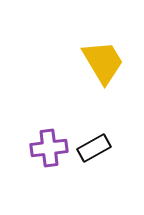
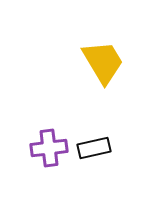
black rectangle: rotated 16 degrees clockwise
